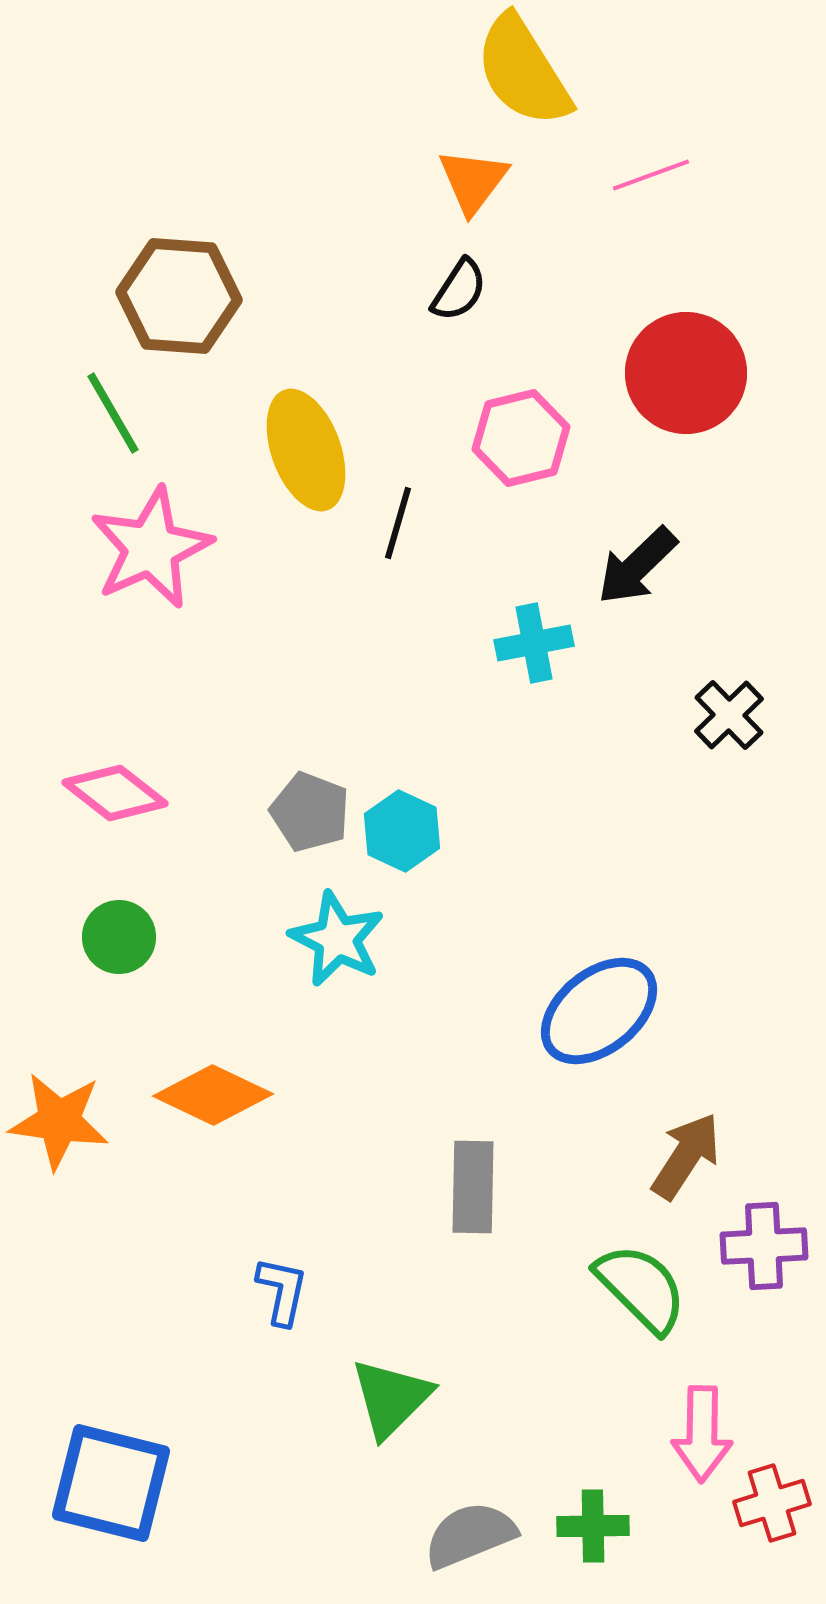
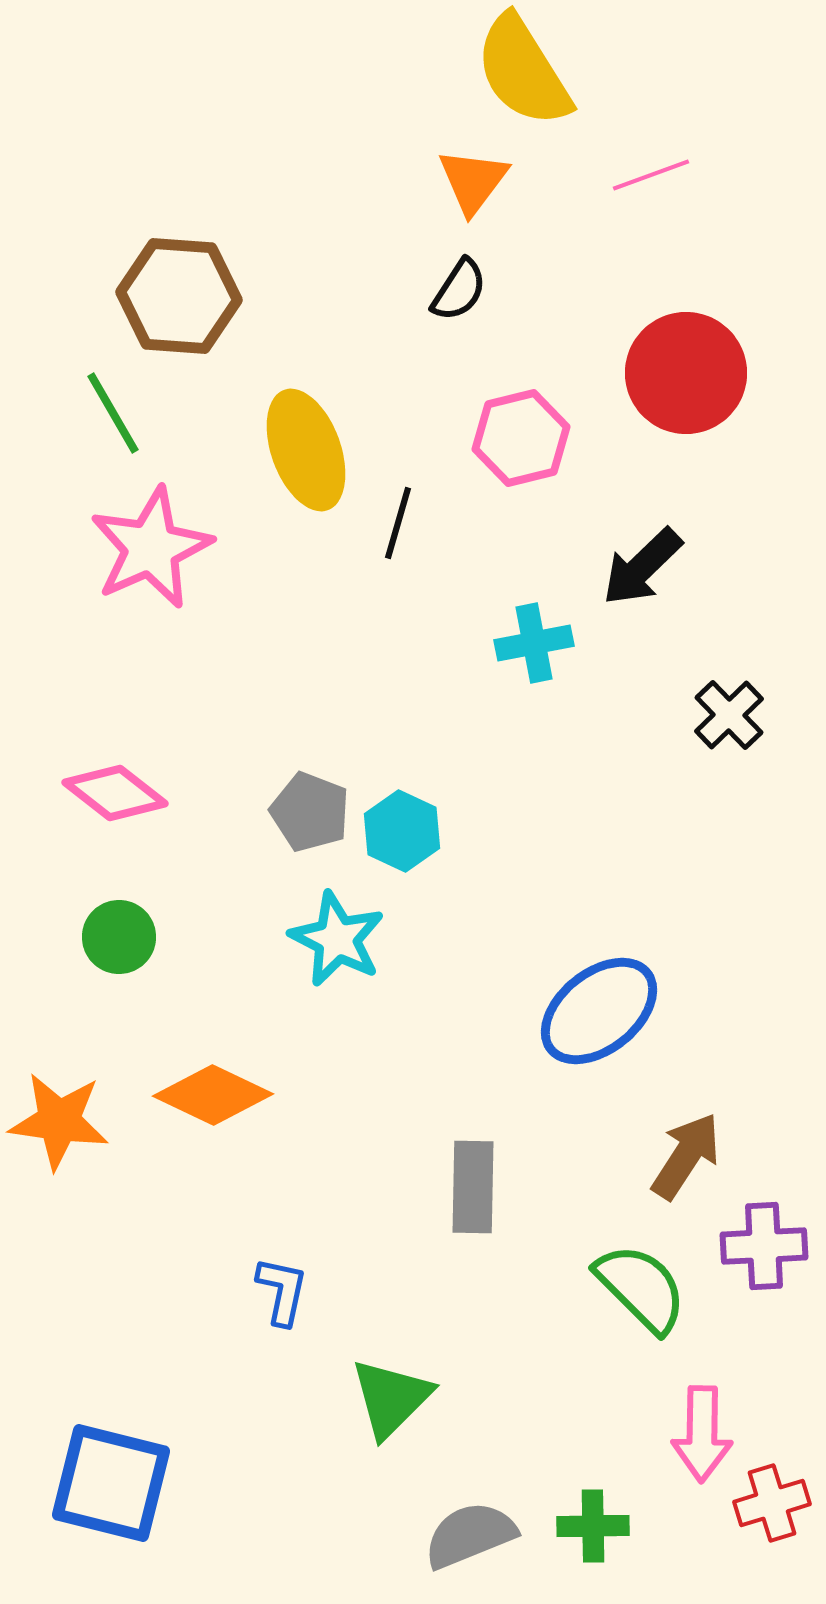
black arrow: moved 5 px right, 1 px down
